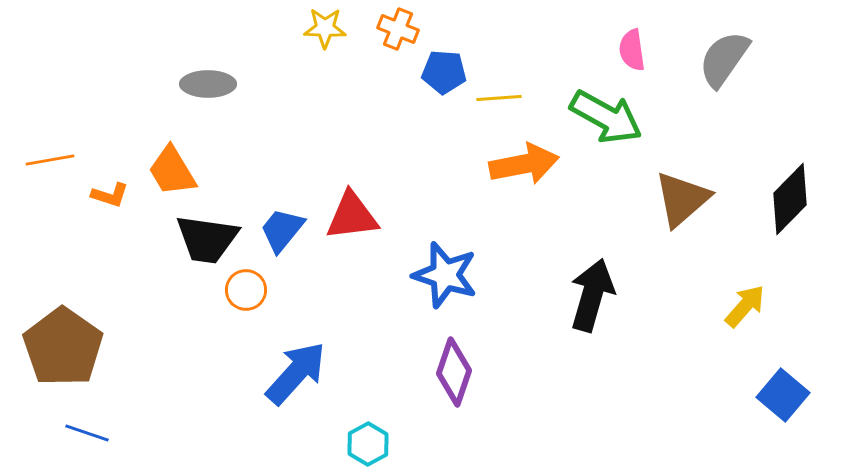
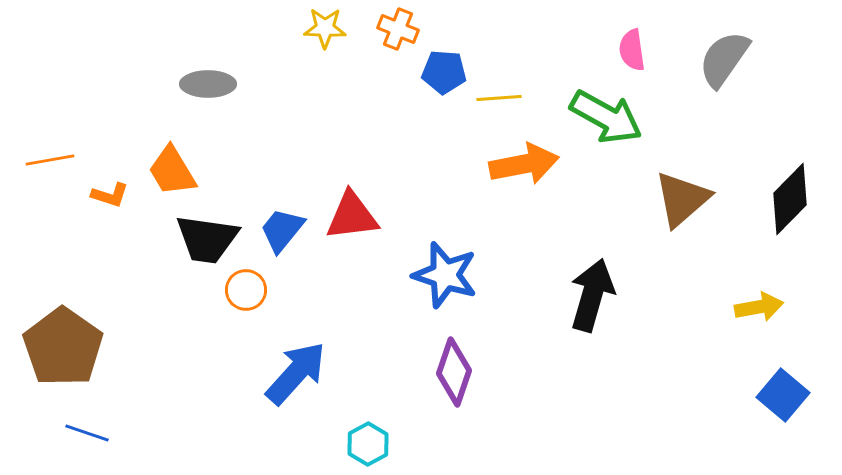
yellow arrow: moved 14 px right, 1 px down; rotated 39 degrees clockwise
